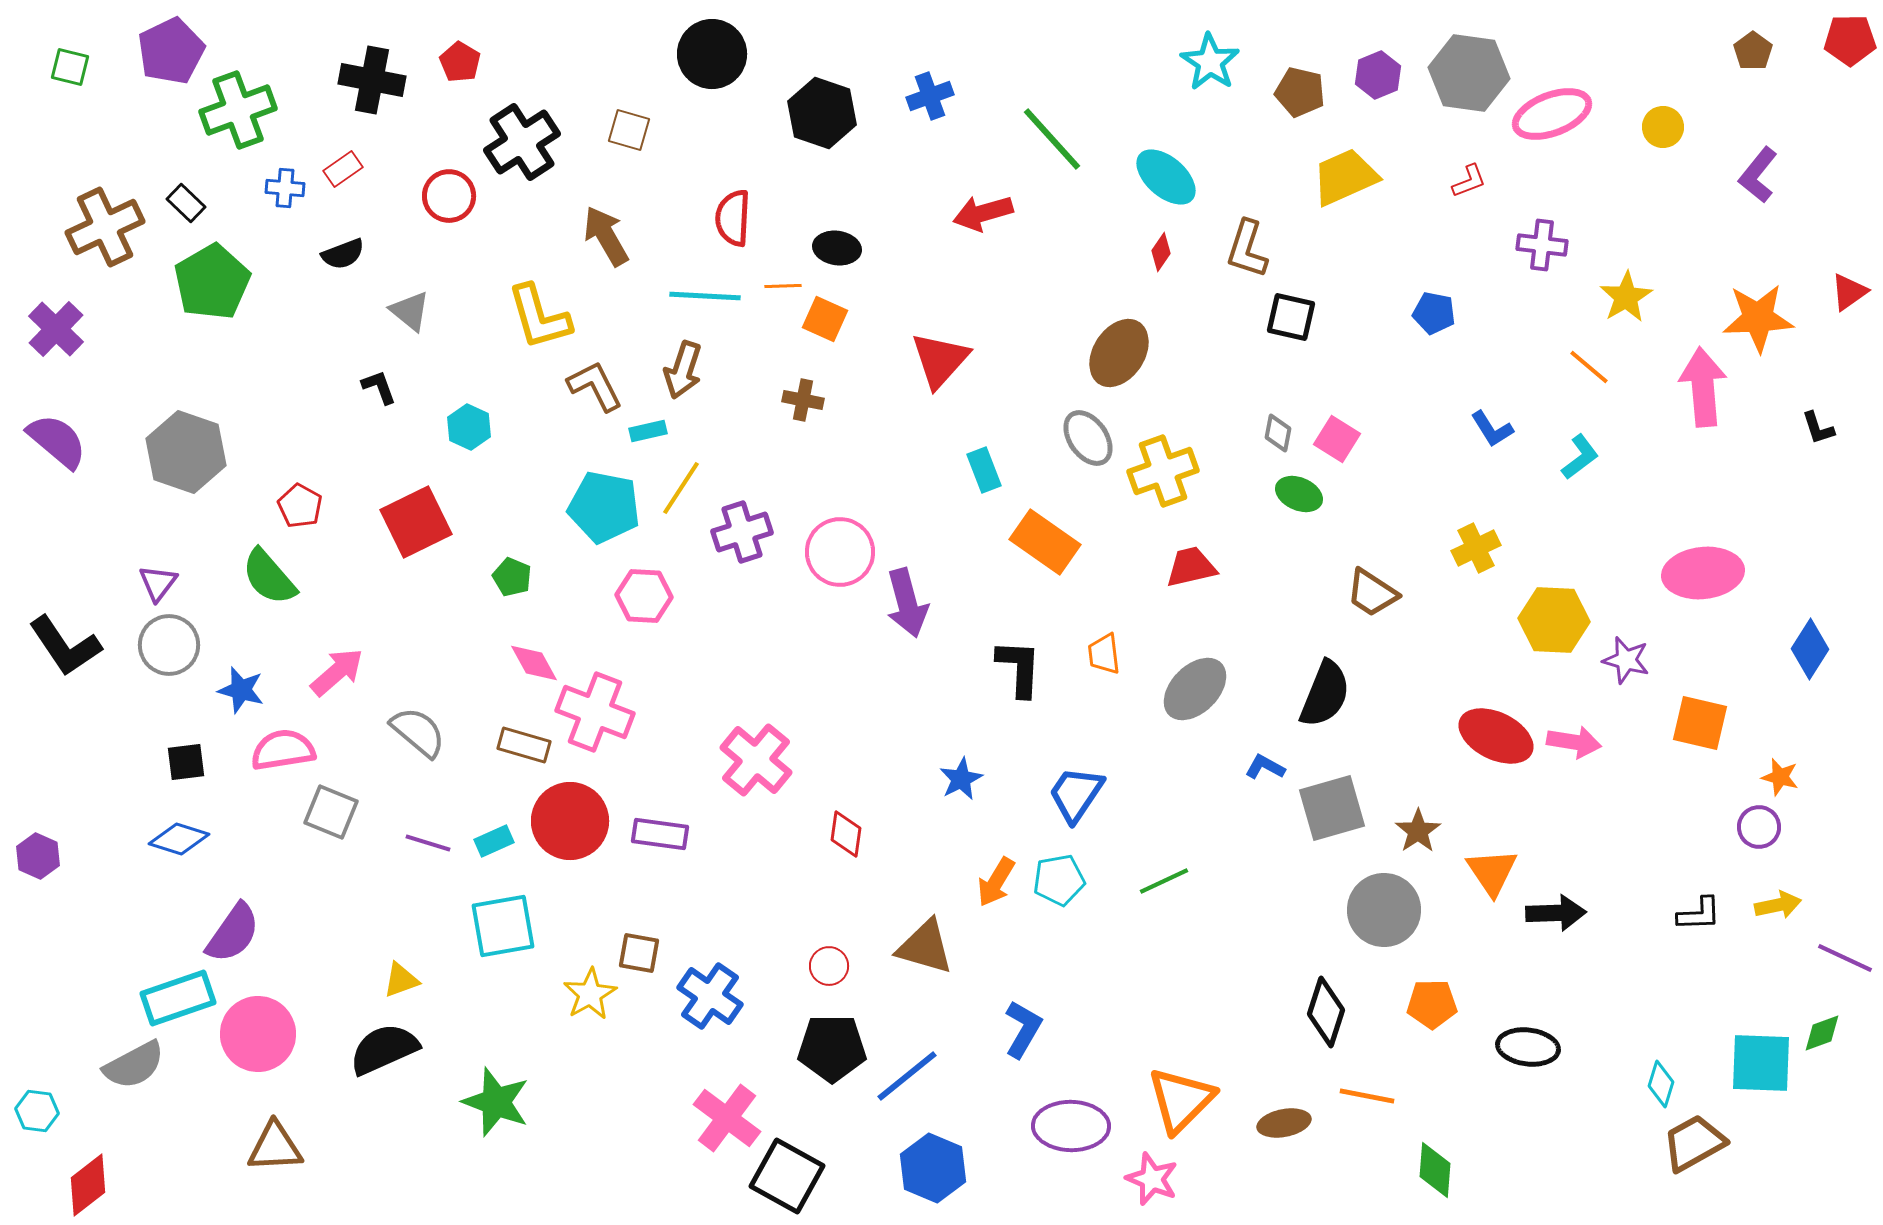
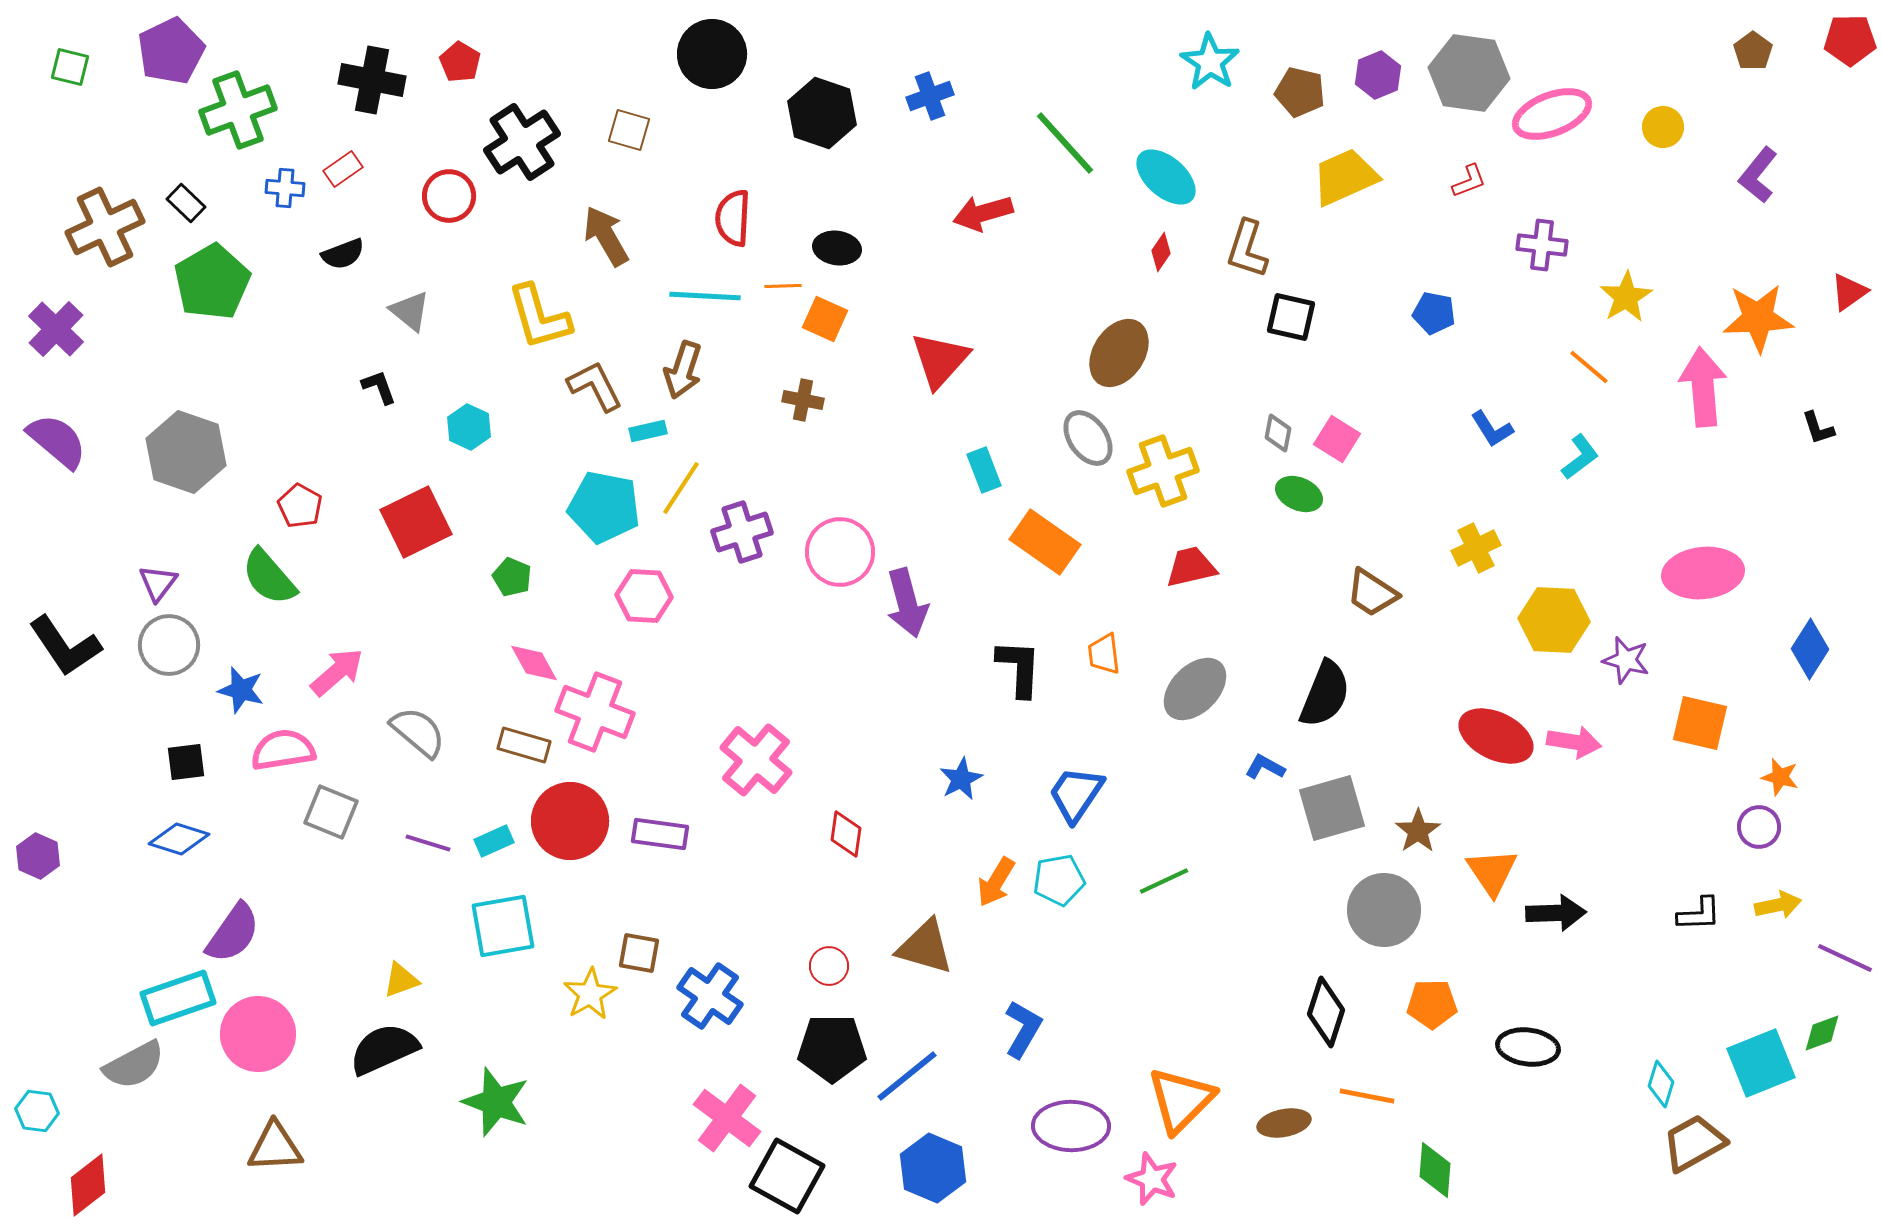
green line at (1052, 139): moved 13 px right, 4 px down
cyan square at (1761, 1063): rotated 24 degrees counterclockwise
